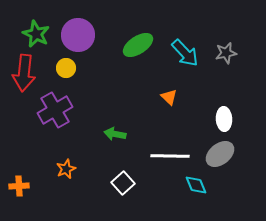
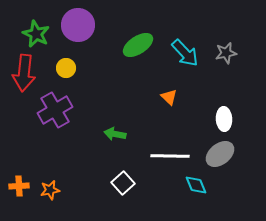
purple circle: moved 10 px up
orange star: moved 16 px left, 21 px down; rotated 12 degrees clockwise
